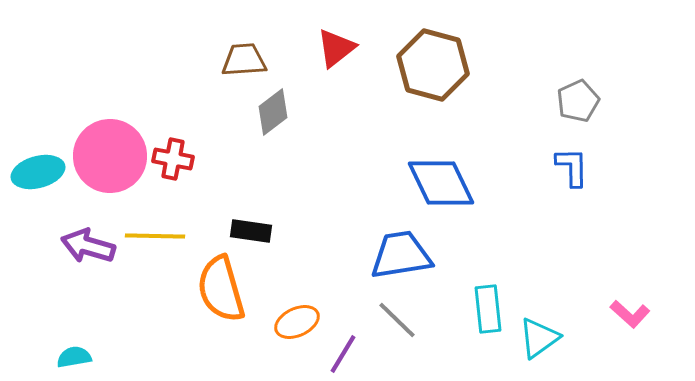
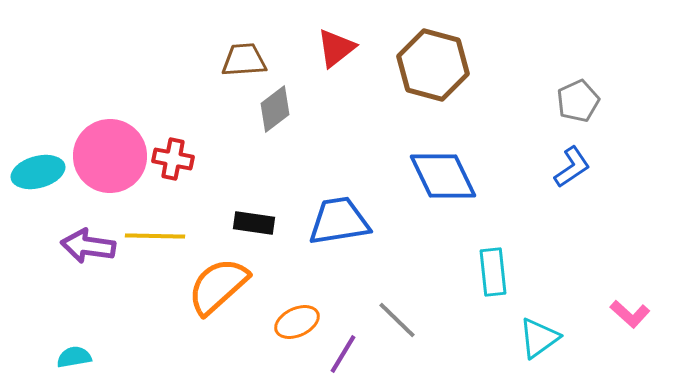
gray diamond: moved 2 px right, 3 px up
blue L-shape: rotated 57 degrees clockwise
blue diamond: moved 2 px right, 7 px up
black rectangle: moved 3 px right, 8 px up
purple arrow: rotated 8 degrees counterclockwise
blue trapezoid: moved 62 px left, 34 px up
orange semicircle: moved 3 px left, 3 px up; rotated 64 degrees clockwise
cyan rectangle: moved 5 px right, 37 px up
